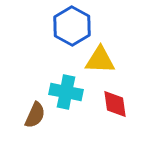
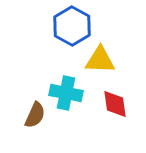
cyan cross: moved 1 px down
